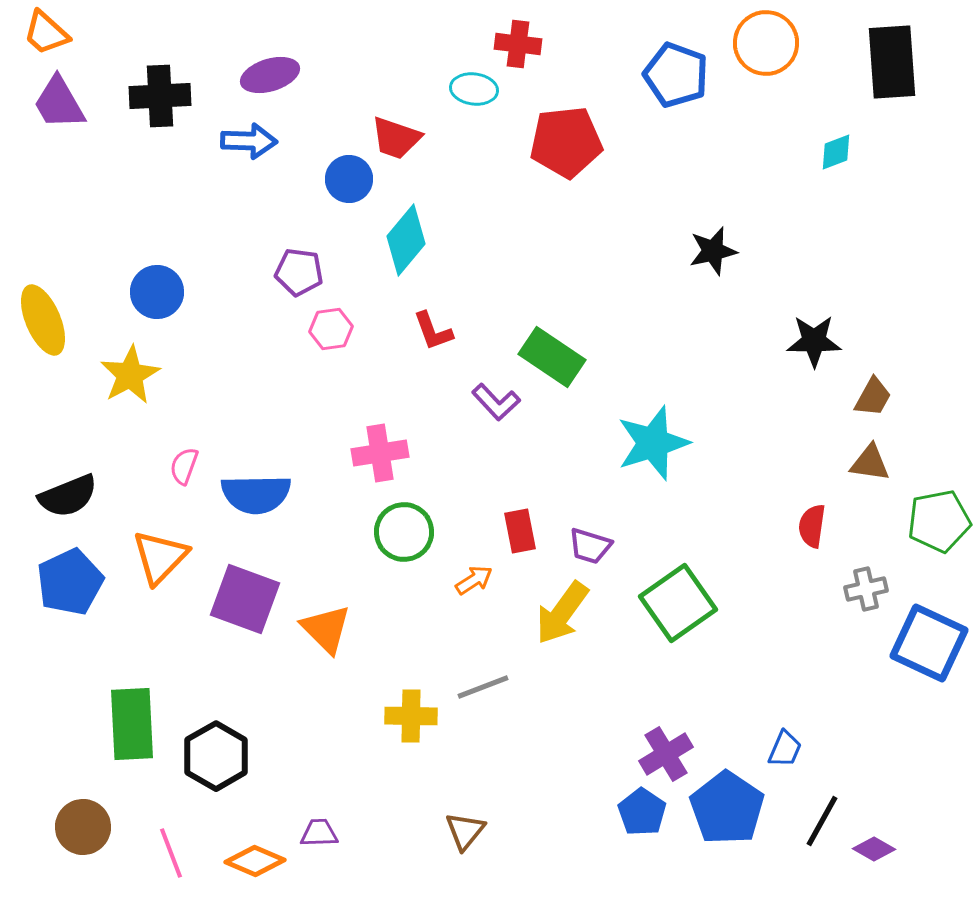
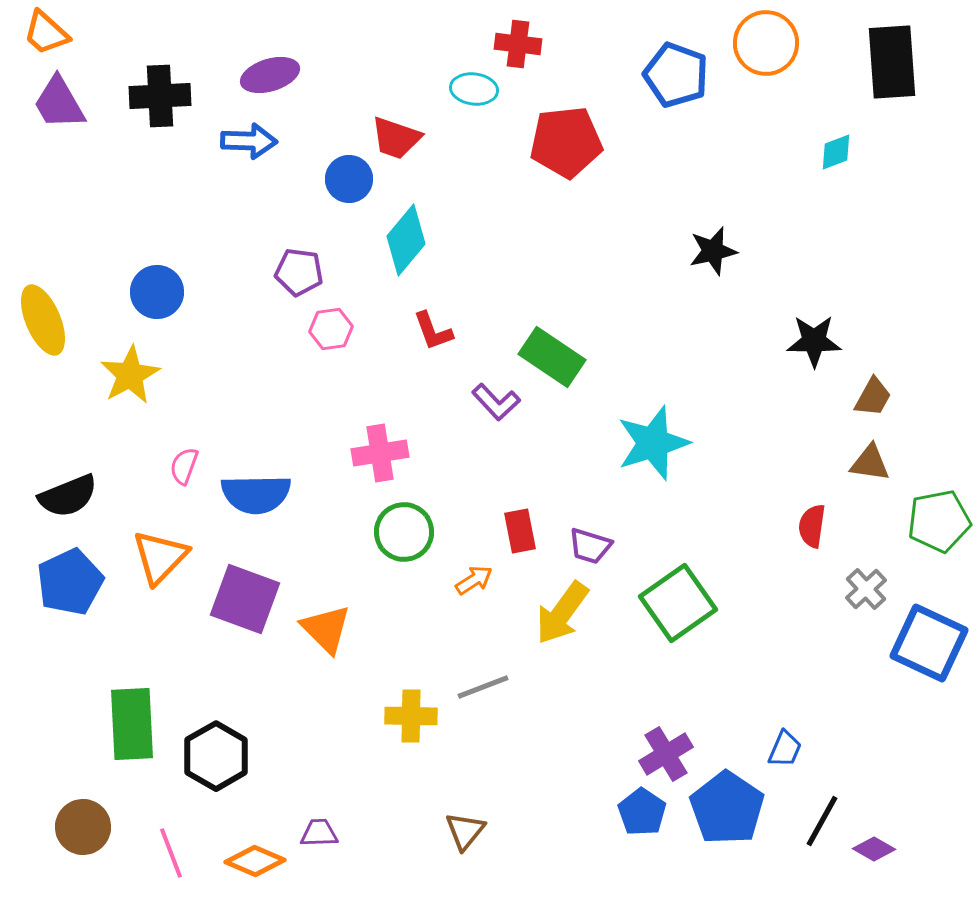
gray cross at (866, 589): rotated 30 degrees counterclockwise
